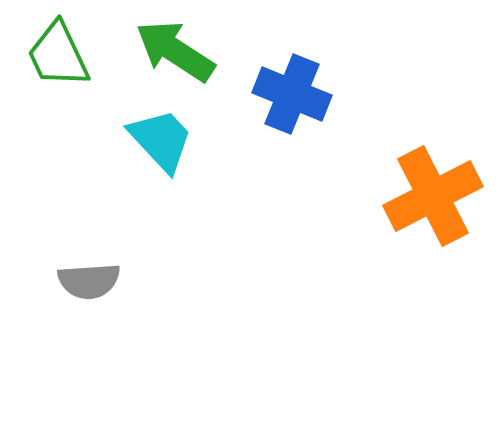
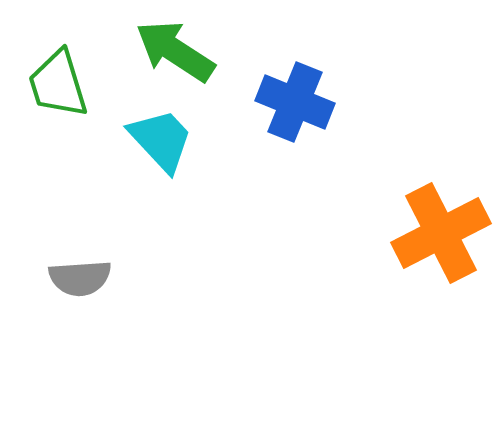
green trapezoid: moved 29 px down; rotated 8 degrees clockwise
blue cross: moved 3 px right, 8 px down
orange cross: moved 8 px right, 37 px down
gray semicircle: moved 9 px left, 3 px up
